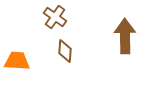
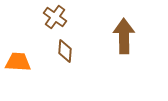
brown arrow: moved 1 px left
orange trapezoid: moved 1 px right, 1 px down
